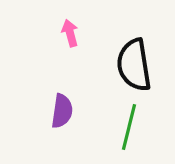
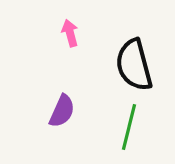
black semicircle: rotated 6 degrees counterclockwise
purple semicircle: rotated 16 degrees clockwise
